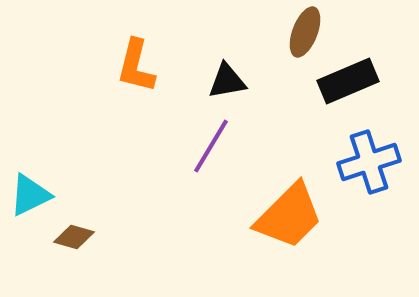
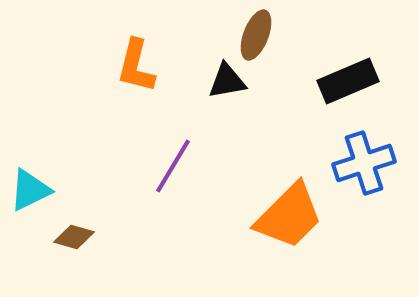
brown ellipse: moved 49 px left, 3 px down
purple line: moved 38 px left, 20 px down
blue cross: moved 5 px left, 1 px down
cyan triangle: moved 5 px up
